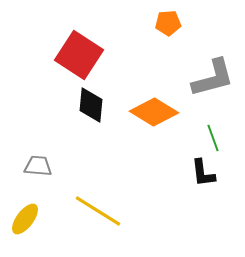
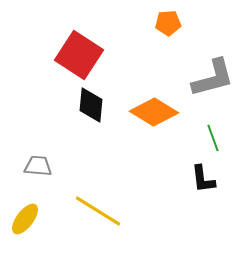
black L-shape: moved 6 px down
